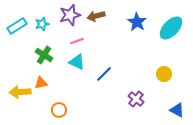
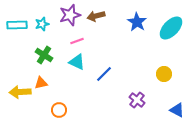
cyan rectangle: moved 1 px up; rotated 30 degrees clockwise
purple cross: moved 1 px right, 1 px down
